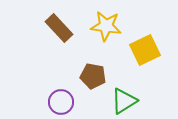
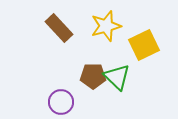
yellow star: rotated 24 degrees counterclockwise
yellow square: moved 1 px left, 5 px up
brown pentagon: rotated 10 degrees counterclockwise
green triangle: moved 7 px left, 24 px up; rotated 44 degrees counterclockwise
